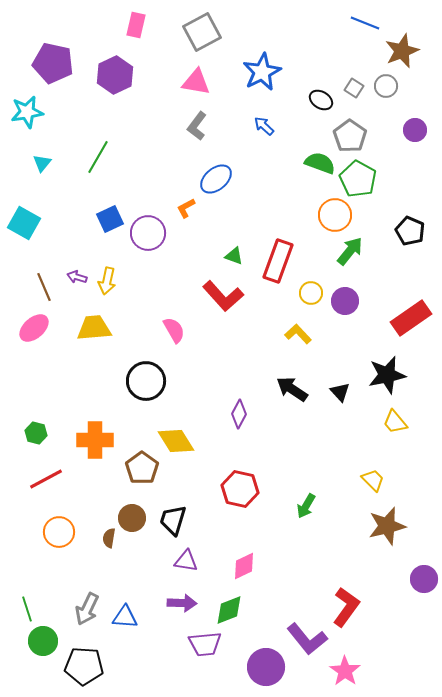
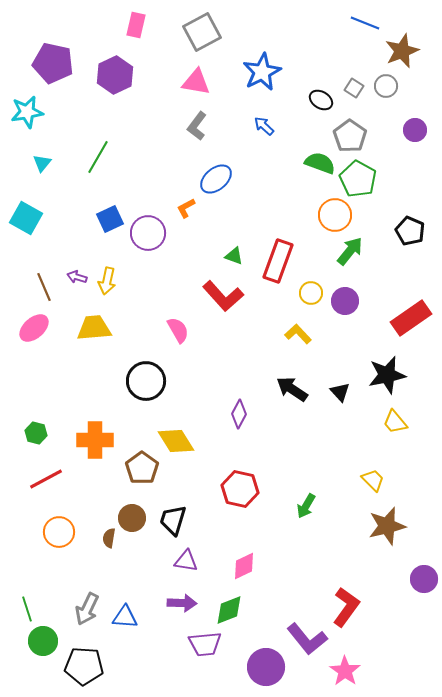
cyan square at (24, 223): moved 2 px right, 5 px up
pink semicircle at (174, 330): moved 4 px right
